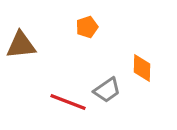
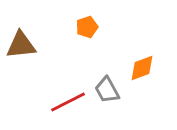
orange diamond: rotated 68 degrees clockwise
gray trapezoid: rotated 96 degrees clockwise
red line: rotated 48 degrees counterclockwise
